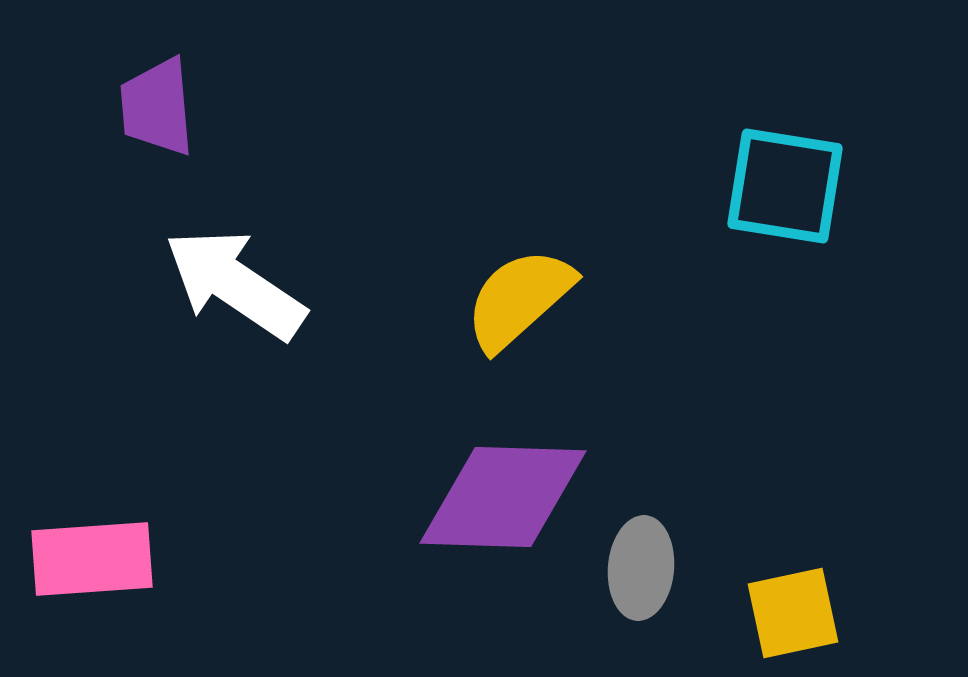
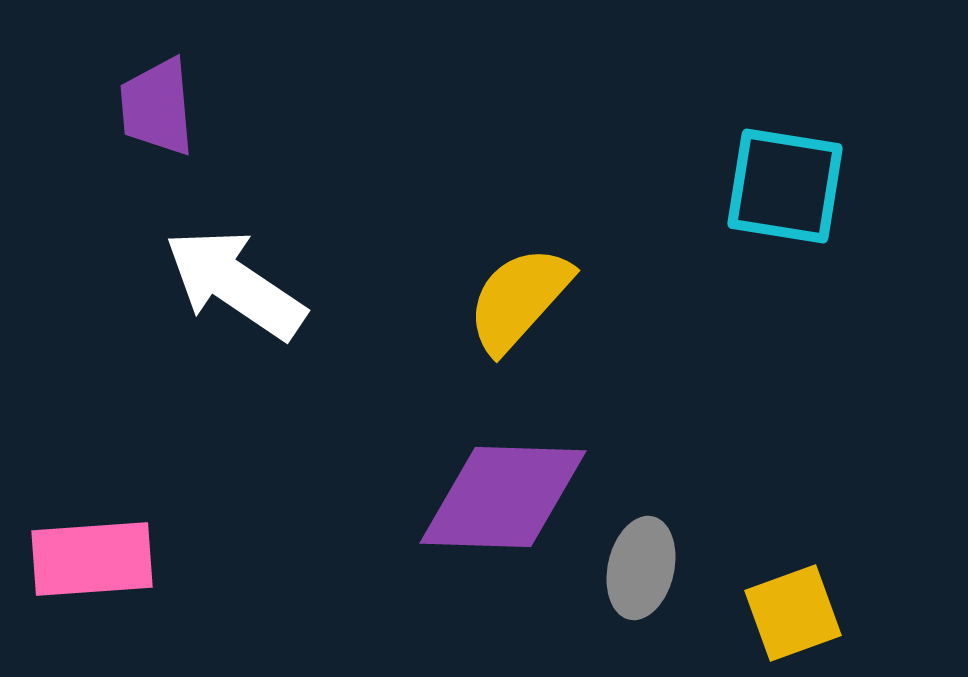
yellow semicircle: rotated 6 degrees counterclockwise
gray ellipse: rotated 8 degrees clockwise
yellow square: rotated 8 degrees counterclockwise
